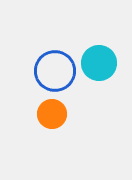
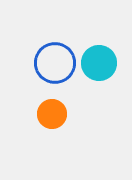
blue circle: moved 8 px up
